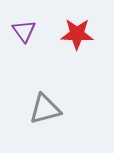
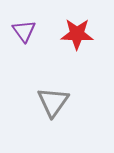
gray triangle: moved 8 px right, 7 px up; rotated 40 degrees counterclockwise
